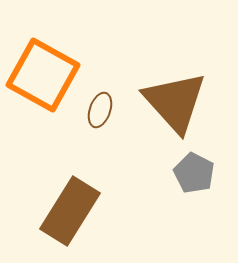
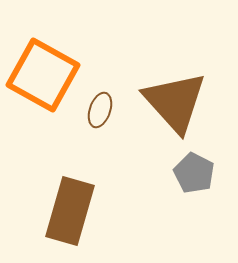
brown rectangle: rotated 16 degrees counterclockwise
